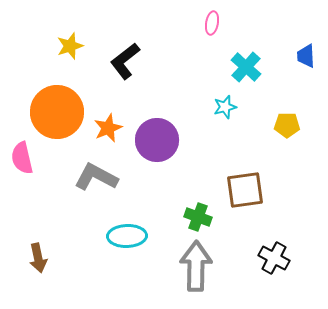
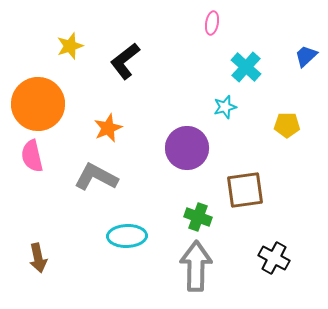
blue trapezoid: rotated 50 degrees clockwise
orange circle: moved 19 px left, 8 px up
purple circle: moved 30 px right, 8 px down
pink semicircle: moved 10 px right, 2 px up
